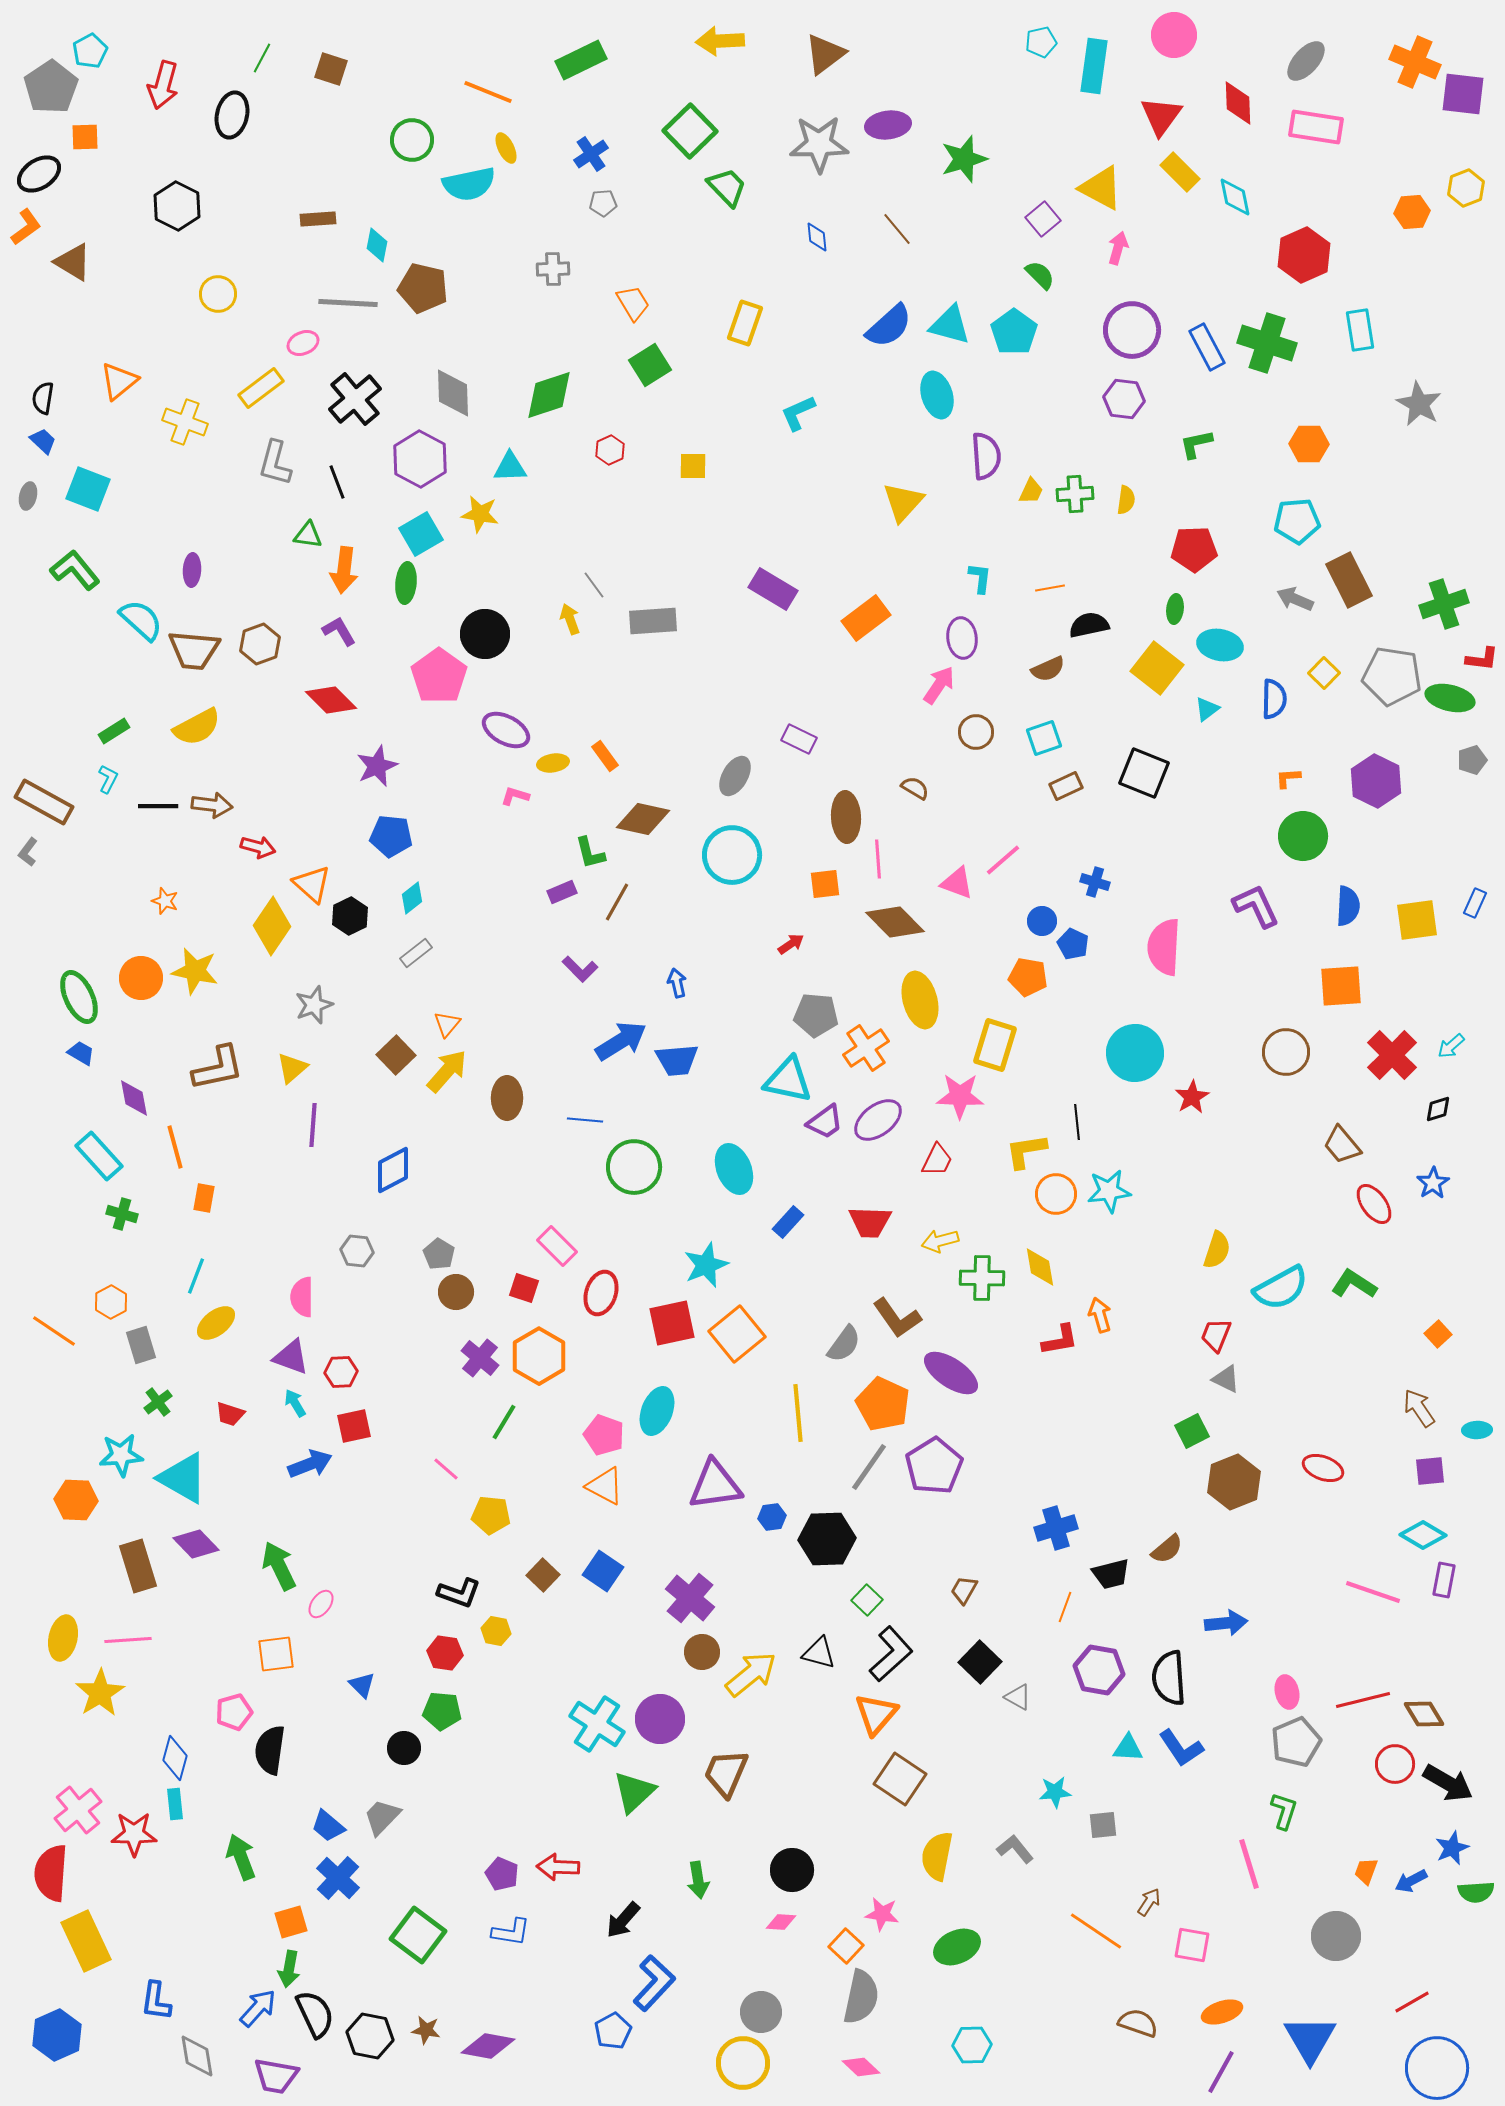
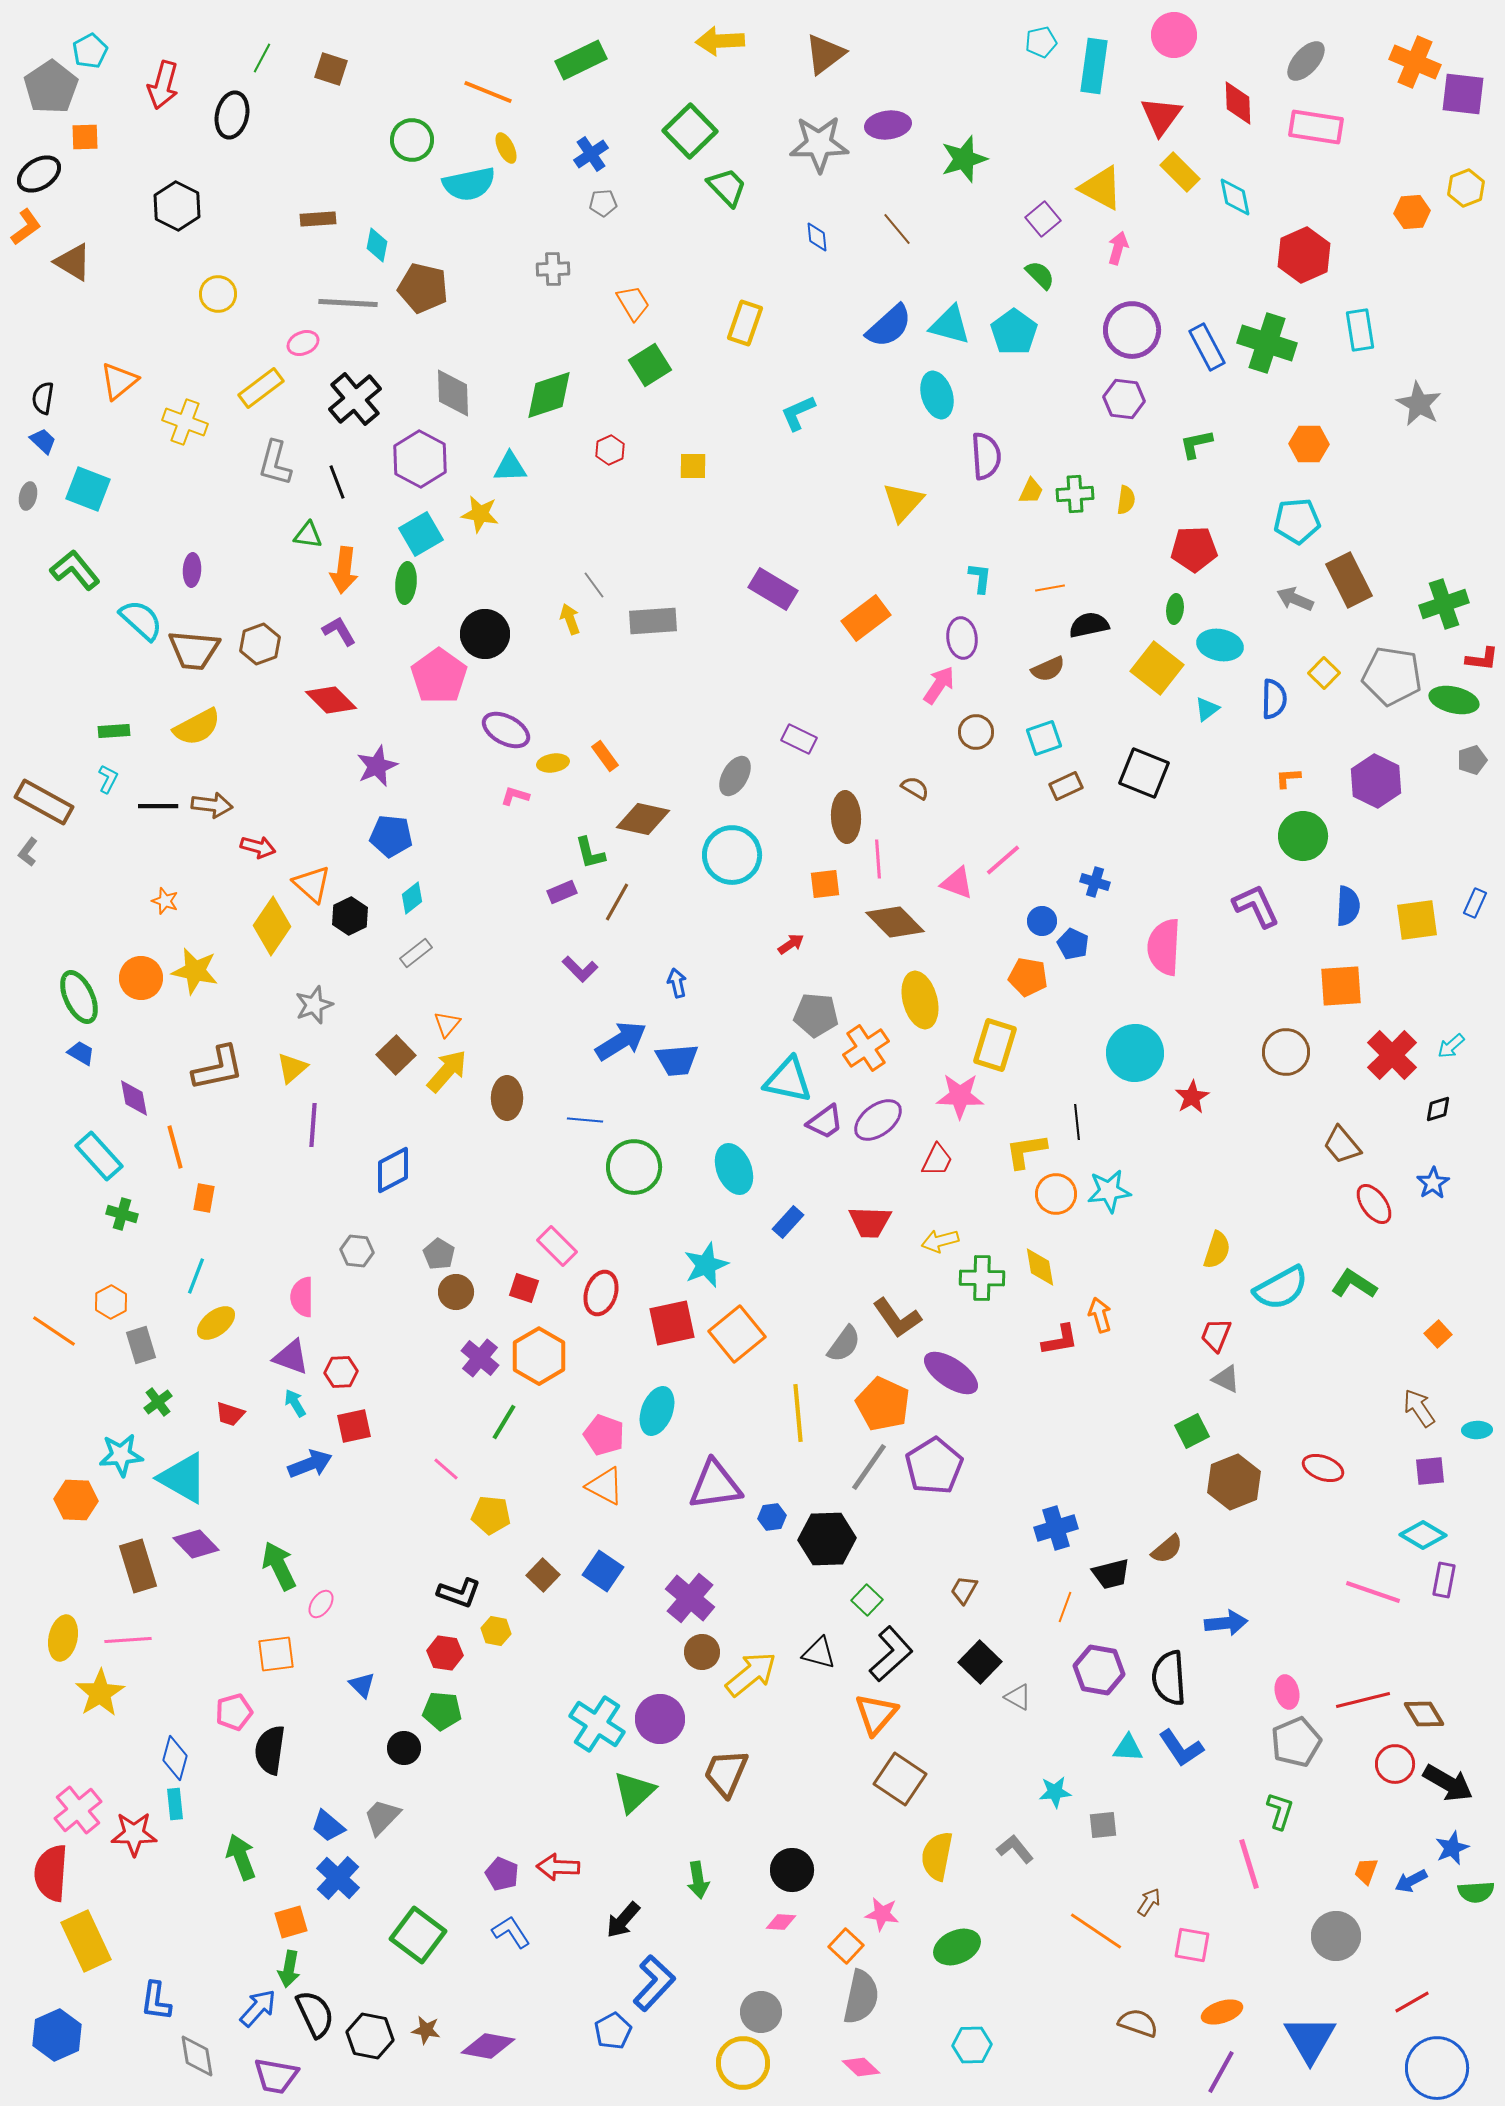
green ellipse at (1450, 698): moved 4 px right, 2 px down
green rectangle at (114, 731): rotated 28 degrees clockwise
green L-shape at (1284, 1811): moved 4 px left
blue L-shape at (511, 1932): rotated 132 degrees counterclockwise
